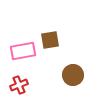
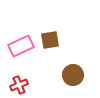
pink rectangle: moved 2 px left, 5 px up; rotated 15 degrees counterclockwise
